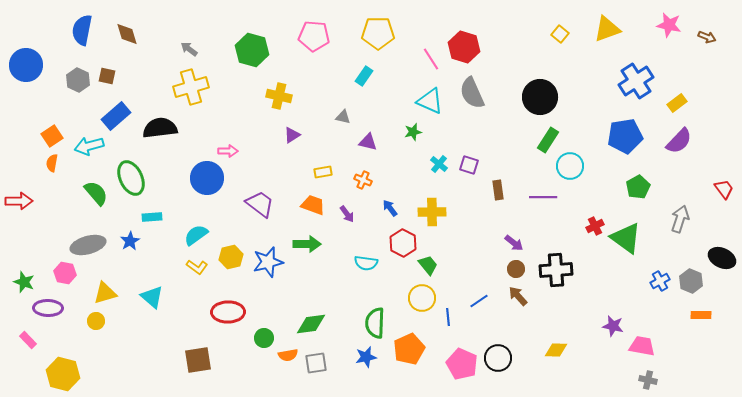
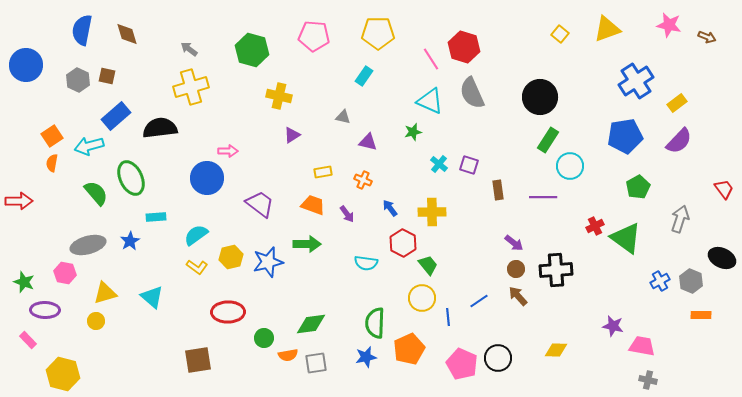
cyan rectangle at (152, 217): moved 4 px right
purple ellipse at (48, 308): moved 3 px left, 2 px down
